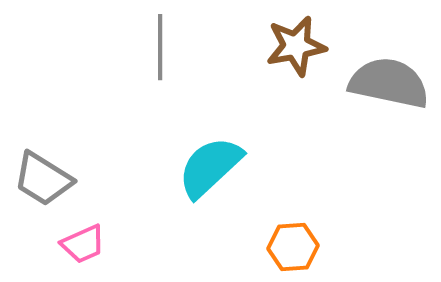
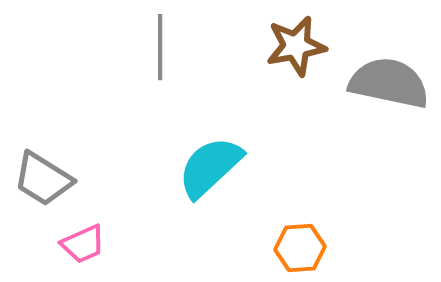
orange hexagon: moved 7 px right, 1 px down
